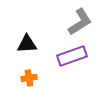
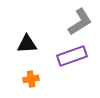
orange cross: moved 2 px right, 1 px down
